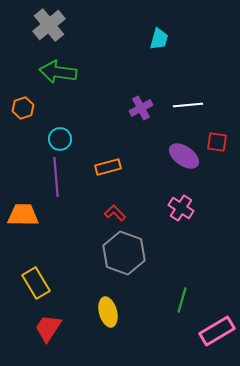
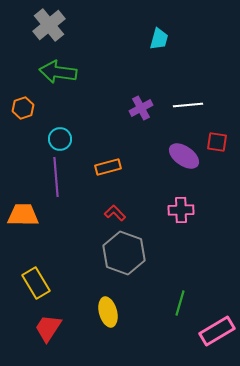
pink cross: moved 2 px down; rotated 35 degrees counterclockwise
green line: moved 2 px left, 3 px down
